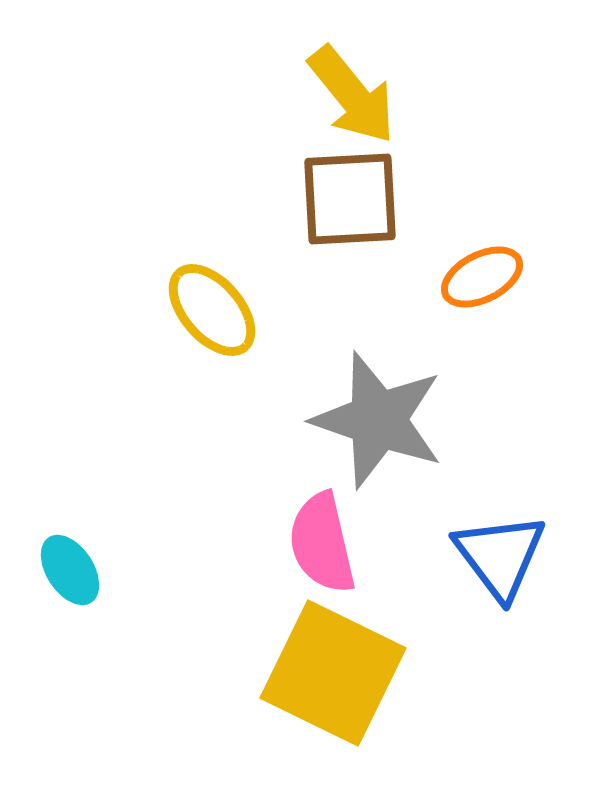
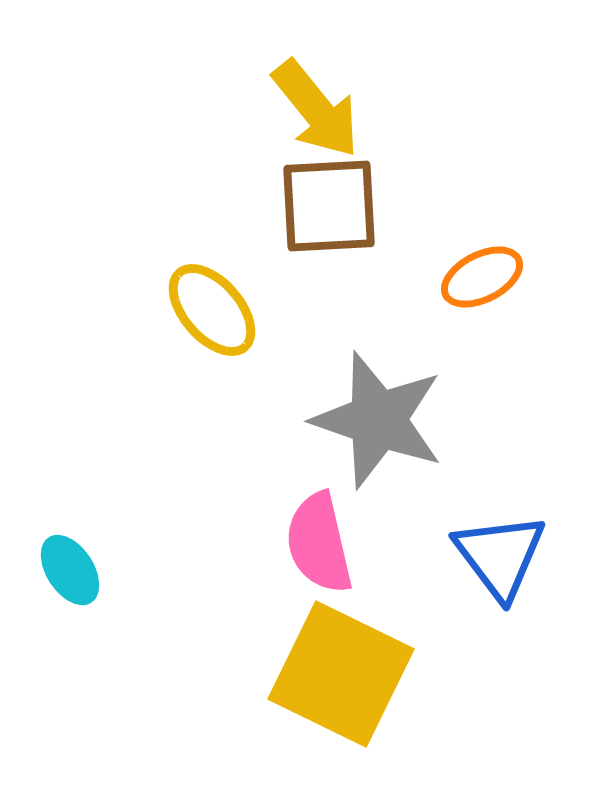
yellow arrow: moved 36 px left, 14 px down
brown square: moved 21 px left, 7 px down
pink semicircle: moved 3 px left
yellow square: moved 8 px right, 1 px down
